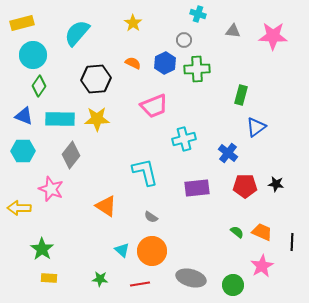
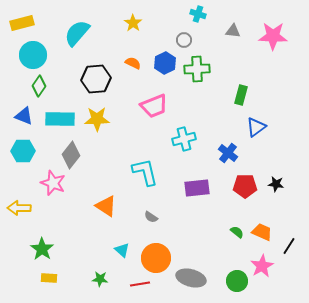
pink star at (51, 189): moved 2 px right, 6 px up
black line at (292, 242): moved 3 px left, 4 px down; rotated 30 degrees clockwise
orange circle at (152, 251): moved 4 px right, 7 px down
green circle at (233, 285): moved 4 px right, 4 px up
